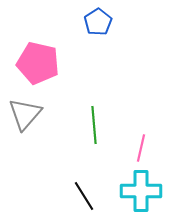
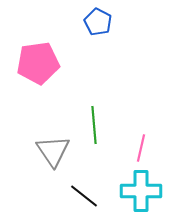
blue pentagon: rotated 12 degrees counterclockwise
pink pentagon: rotated 21 degrees counterclockwise
gray triangle: moved 28 px right, 37 px down; rotated 15 degrees counterclockwise
black line: rotated 20 degrees counterclockwise
